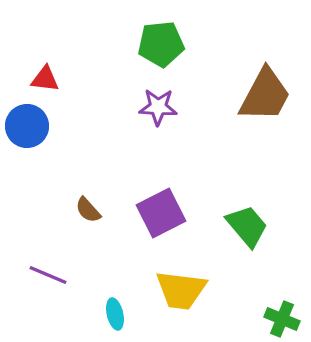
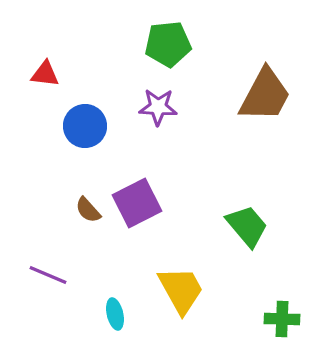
green pentagon: moved 7 px right
red triangle: moved 5 px up
blue circle: moved 58 px right
purple square: moved 24 px left, 10 px up
yellow trapezoid: rotated 126 degrees counterclockwise
green cross: rotated 20 degrees counterclockwise
